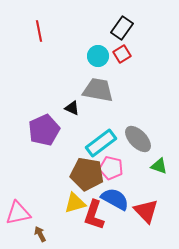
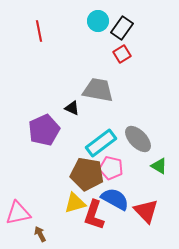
cyan circle: moved 35 px up
green triangle: rotated 12 degrees clockwise
